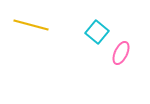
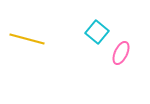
yellow line: moved 4 px left, 14 px down
